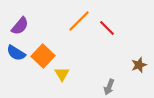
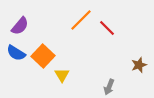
orange line: moved 2 px right, 1 px up
yellow triangle: moved 1 px down
